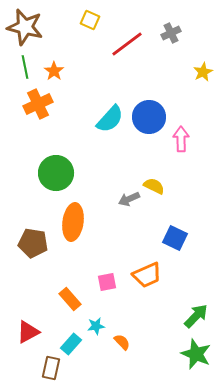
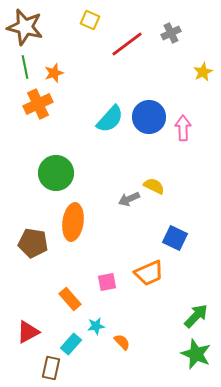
orange star: moved 2 px down; rotated 18 degrees clockwise
pink arrow: moved 2 px right, 11 px up
orange trapezoid: moved 2 px right, 2 px up
